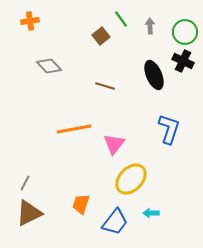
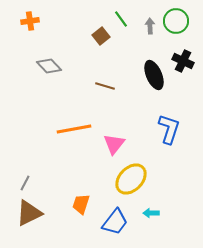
green circle: moved 9 px left, 11 px up
